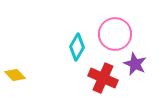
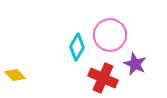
pink circle: moved 5 px left, 1 px down
